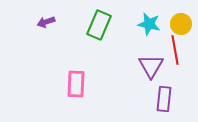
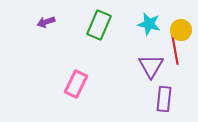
yellow circle: moved 6 px down
pink rectangle: rotated 24 degrees clockwise
